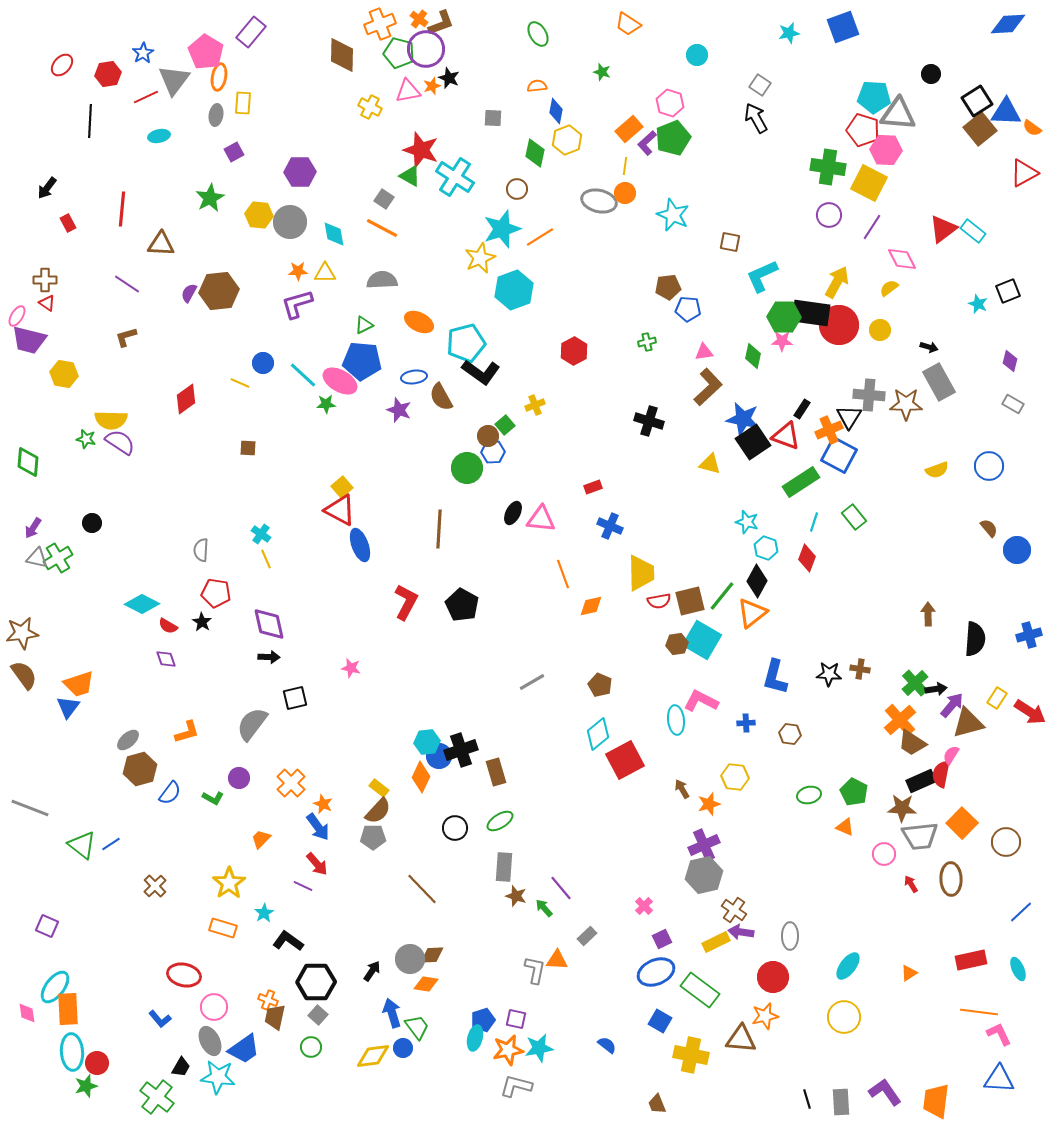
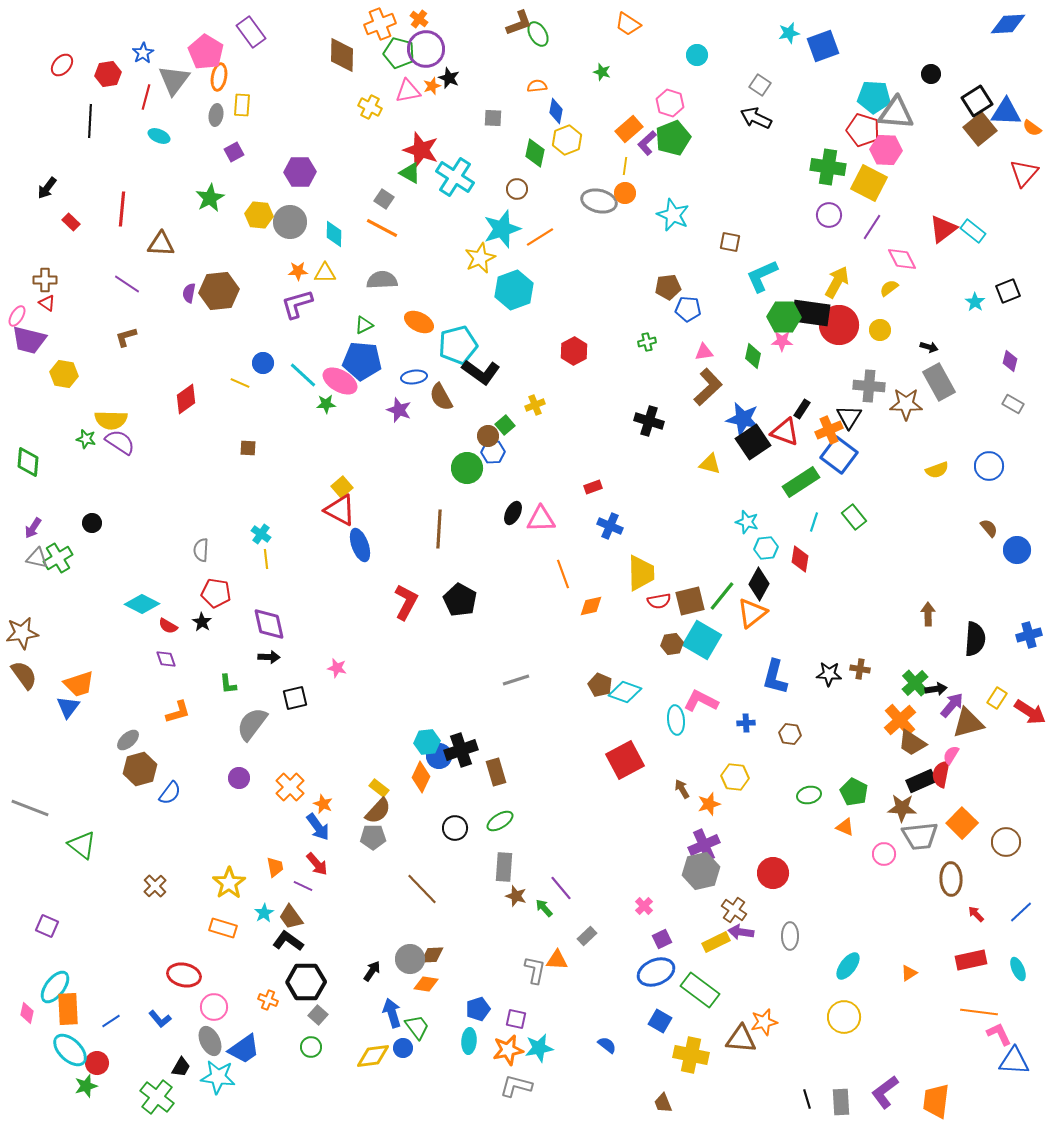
brown L-shape at (441, 23): moved 78 px right
blue square at (843, 27): moved 20 px left, 19 px down
purple rectangle at (251, 32): rotated 76 degrees counterclockwise
red line at (146, 97): rotated 50 degrees counterclockwise
yellow rectangle at (243, 103): moved 1 px left, 2 px down
gray triangle at (898, 114): moved 2 px left, 1 px up
black arrow at (756, 118): rotated 36 degrees counterclockwise
cyan ellipse at (159, 136): rotated 35 degrees clockwise
red triangle at (1024, 173): rotated 20 degrees counterclockwise
green triangle at (410, 176): moved 3 px up
red rectangle at (68, 223): moved 3 px right, 1 px up; rotated 18 degrees counterclockwise
cyan diamond at (334, 234): rotated 12 degrees clockwise
purple semicircle at (189, 293): rotated 18 degrees counterclockwise
cyan star at (978, 304): moved 3 px left, 2 px up; rotated 12 degrees clockwise
cyan pentagon at (466, 343): moved 8 px left, 2 px down
gray cross at (869, 395): moved 9 px up
red triangle at (786, 436): moved 1 px left, 4 px up
blue square at (839, 455): rotated 9 degrees clockwise
pink triangle at (541, 519): rotated 8 degrees counterclockwise
cyan hexagon at (766, 548): rotated 25 degrees counterclockwise
red diamond at (807, 558): moved 7 px left, 1 px down; rotated 12 degrees counterclockwise
yellow line at (266, 559): rotated 18 degrees clockwise
black diamond at (757, 581): moved 2 px right, 3 px down
black pentagon at (462, 605): moved 2 px left, 5 px up
brown hexagon at (677, 644): moved 5 px left
pink star at (351, 668): moved 14 px left
gray line at (532, 682): moved 16 px left, 2 px up; rotated 12 degrees clockwise
orange L-shape at (187, 732): moved 9 px left, 20 px up
cyan diamond at (598, 734): moved 27 px right, 42 px up; rotated 60 degrees clockwise
orange cross at (291, 783): moved 1 px left, 4 px down
green L-shape at (213, 798): moved 15 px right, 114 px up; rotated 55 degrees clockwise
orange trapezoid at (261, 839): moved 14 px right, 28 px down; rotated 125 degrees clockwise
blue line at (111, 844): moved 177 px down
gray hexagon at (704, 875): moved 3 px left, 4 px up
red arrow at (911, 884): moved 65 px right, 30 px down; rotated 12 degrees counterclockwise
red circle at (773, 977): moved 104 px up
black hexagon at (316, 982): moved 10 px left
pink diamond at (27, 1013): rotated 20 degrees clockwise
orange star at (765, 1016): moved 1 px left, 6 px down
brown trapezoid at (275, 1017): moved 16 px right, 100 px up; rotated 48 degrees counterclockwise
blue pentagon at (483, 1020): moved 5 px left, 11 px up
cyan ellipse at (475, 1038): moved 6 px left, 3 px down; rotated 10 degrees counterclockwise
cyan ellipse at (72, 1052): moved 2 px left, 2 px up; rotated 42 degrees counterclockwise
blue triangle at (999, 1079): moved 15 px right, 18 px up
purple L-shape at (885, 1092): rotated 92 degrees counterclockwise
brown trapezoid at (657, 1104): moved 6 px right, 1 px up
